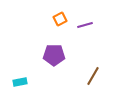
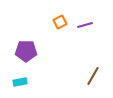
orange square: moved 3 px down
purple pentagon: moved 28 px left, 4 px up
